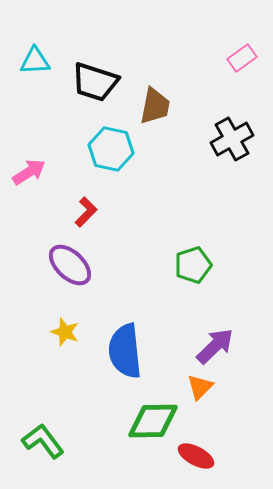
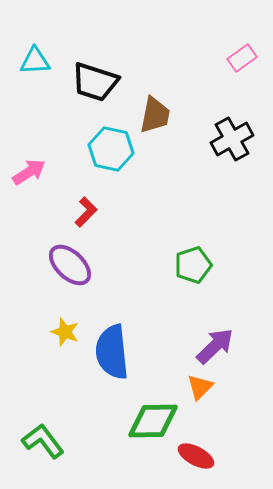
brown trapezoid: moved 9 px down
blue semicircle: moved 13 px left, 1 px down
